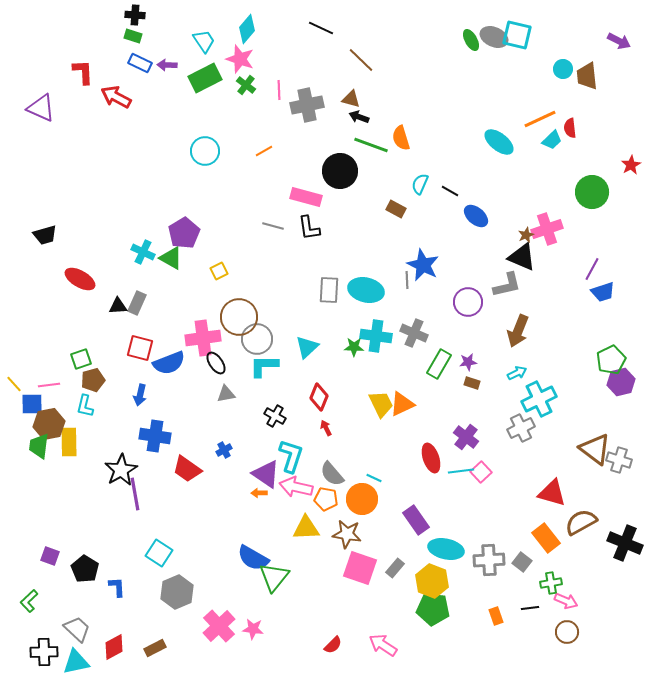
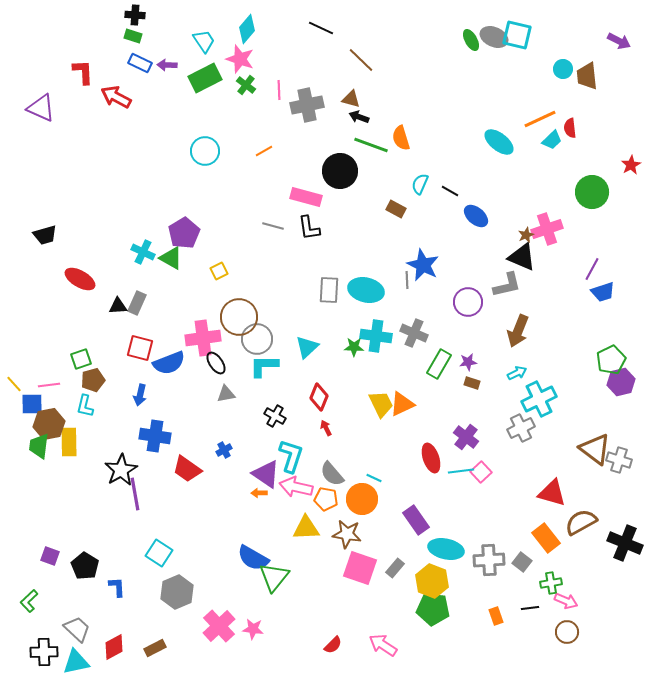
black pentagon at (85, 569): moved 3 px up
